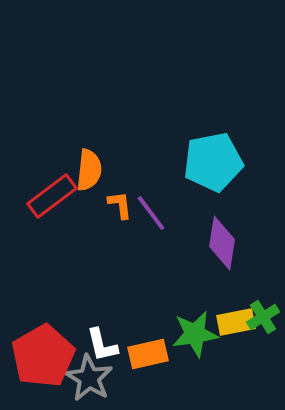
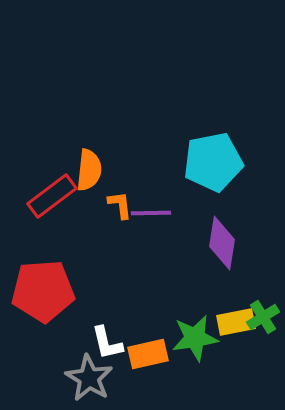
purple line: rotated 54 degrees counterclockwise
green star: moved 4 px down
white L-shape: moved 5 px right, 2 px up
red pentagon: moved 65 px up; rotated 26 degrees clockwise
